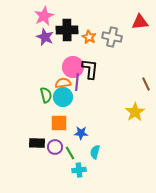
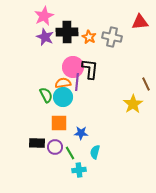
black cross: moved 2 px down
green semicircle: rotated 14 degrees counterclockwise
yellow star: moved 2 px left, 8 px up
